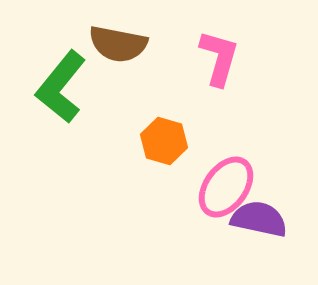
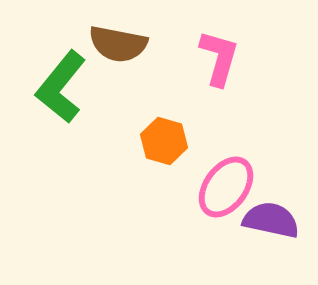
purple semicircle: moved 12 px right, 1 px down
